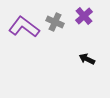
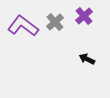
gray cross: rotated 24 degrees clockwise
purple L-shape: moved 1 px left, 1 px up
